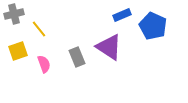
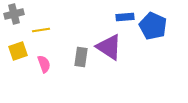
blue rectangle: moved 3 px right, 2 px down; rotated 18 degrees clockwise
yellow line: moved 2 px right, 1 px down; rotated 60 degrees counterclockwise
gray rectangle: moved 4 px right; rotated 30 degrees clockwise
